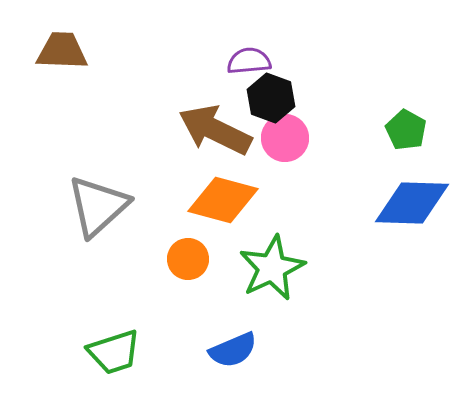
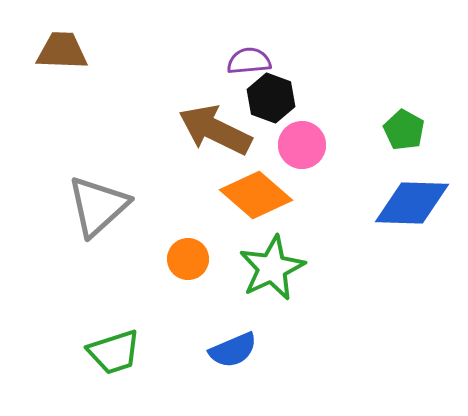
green pentagon: moved 2 px left
pink circle: moved 17 px right, 7 px down
orange diamond: moved 33 px right, 5 px up; rotated 26 degrees clockwise
